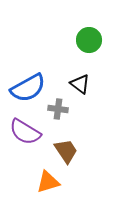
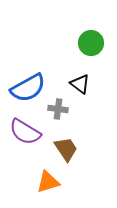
green circle: moved 2 px right, 3 px down
brown trapezoid: moved 2 px up
